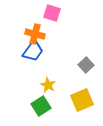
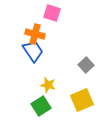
blue trapezoid: rotated 70 degrees counterclockwise
yellow star: rotated 14 degrees counterclockwise
